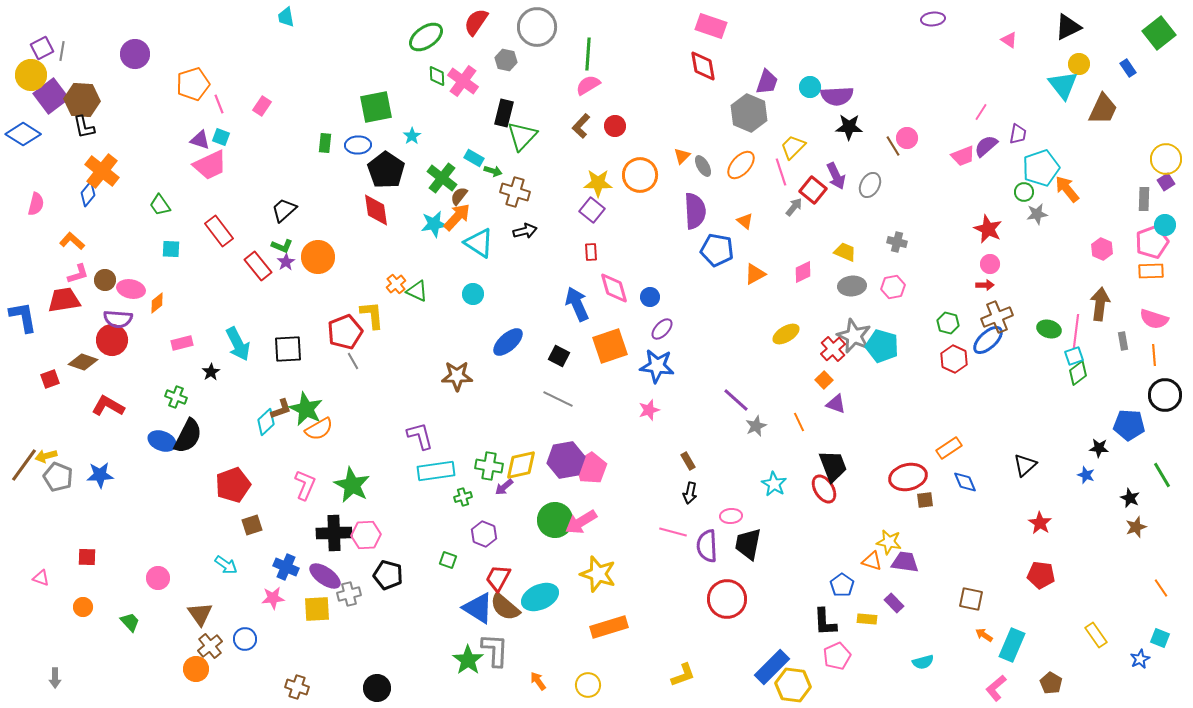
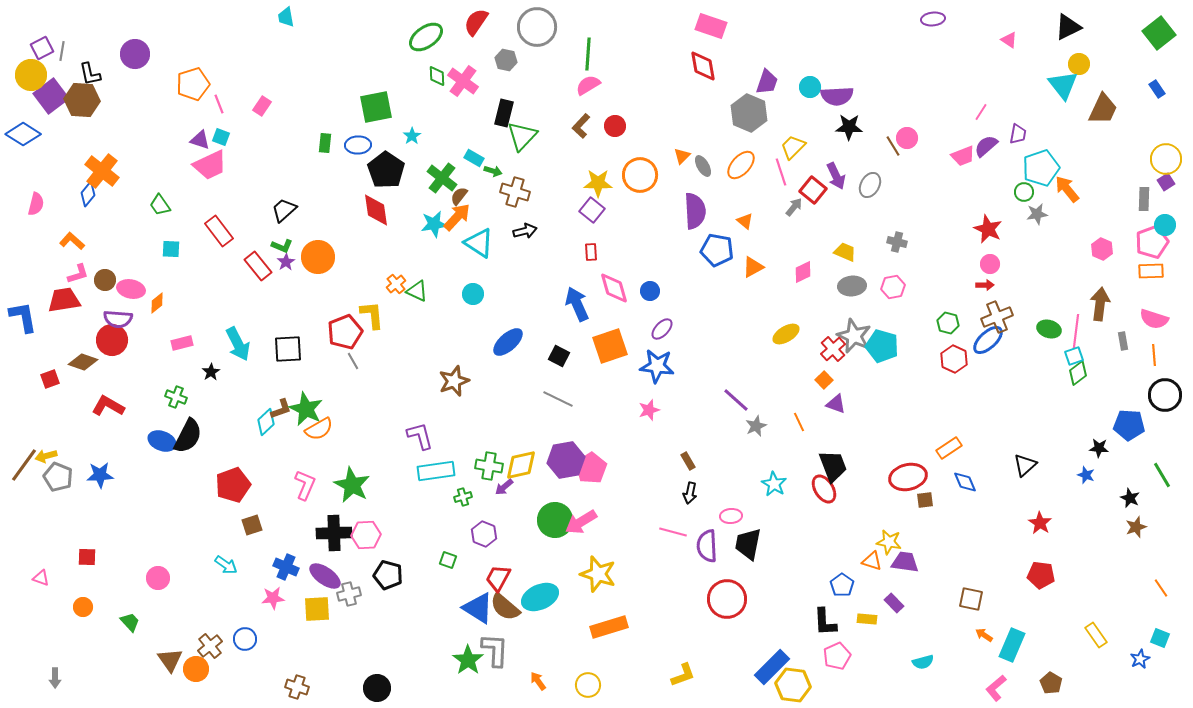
blue rectangle at (1128, 68): moved 29 px right, 21 px down
black L-shape at (84, 127): moved 6 px right, 53 px up
orange triangle at (755, 274): moved 2 px left, 7 px up
blue circle at (650, 297): moved 6 px up
brown star at (457, 376): moved 3 px left, 5 px down; rotated 20 degrees counterclockwise
brown triangle at (200, 614): moved 30 px left, 46 px down
